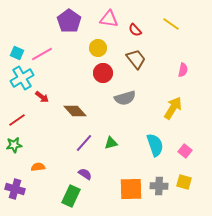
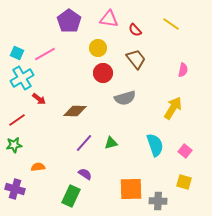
pink line: moved 3 px right
red arrow: moved 3 px left, 2 px down
brown diamond: rotated 45 degrees counterclockwise
gray cross: moved 1 px left, 15 px down
